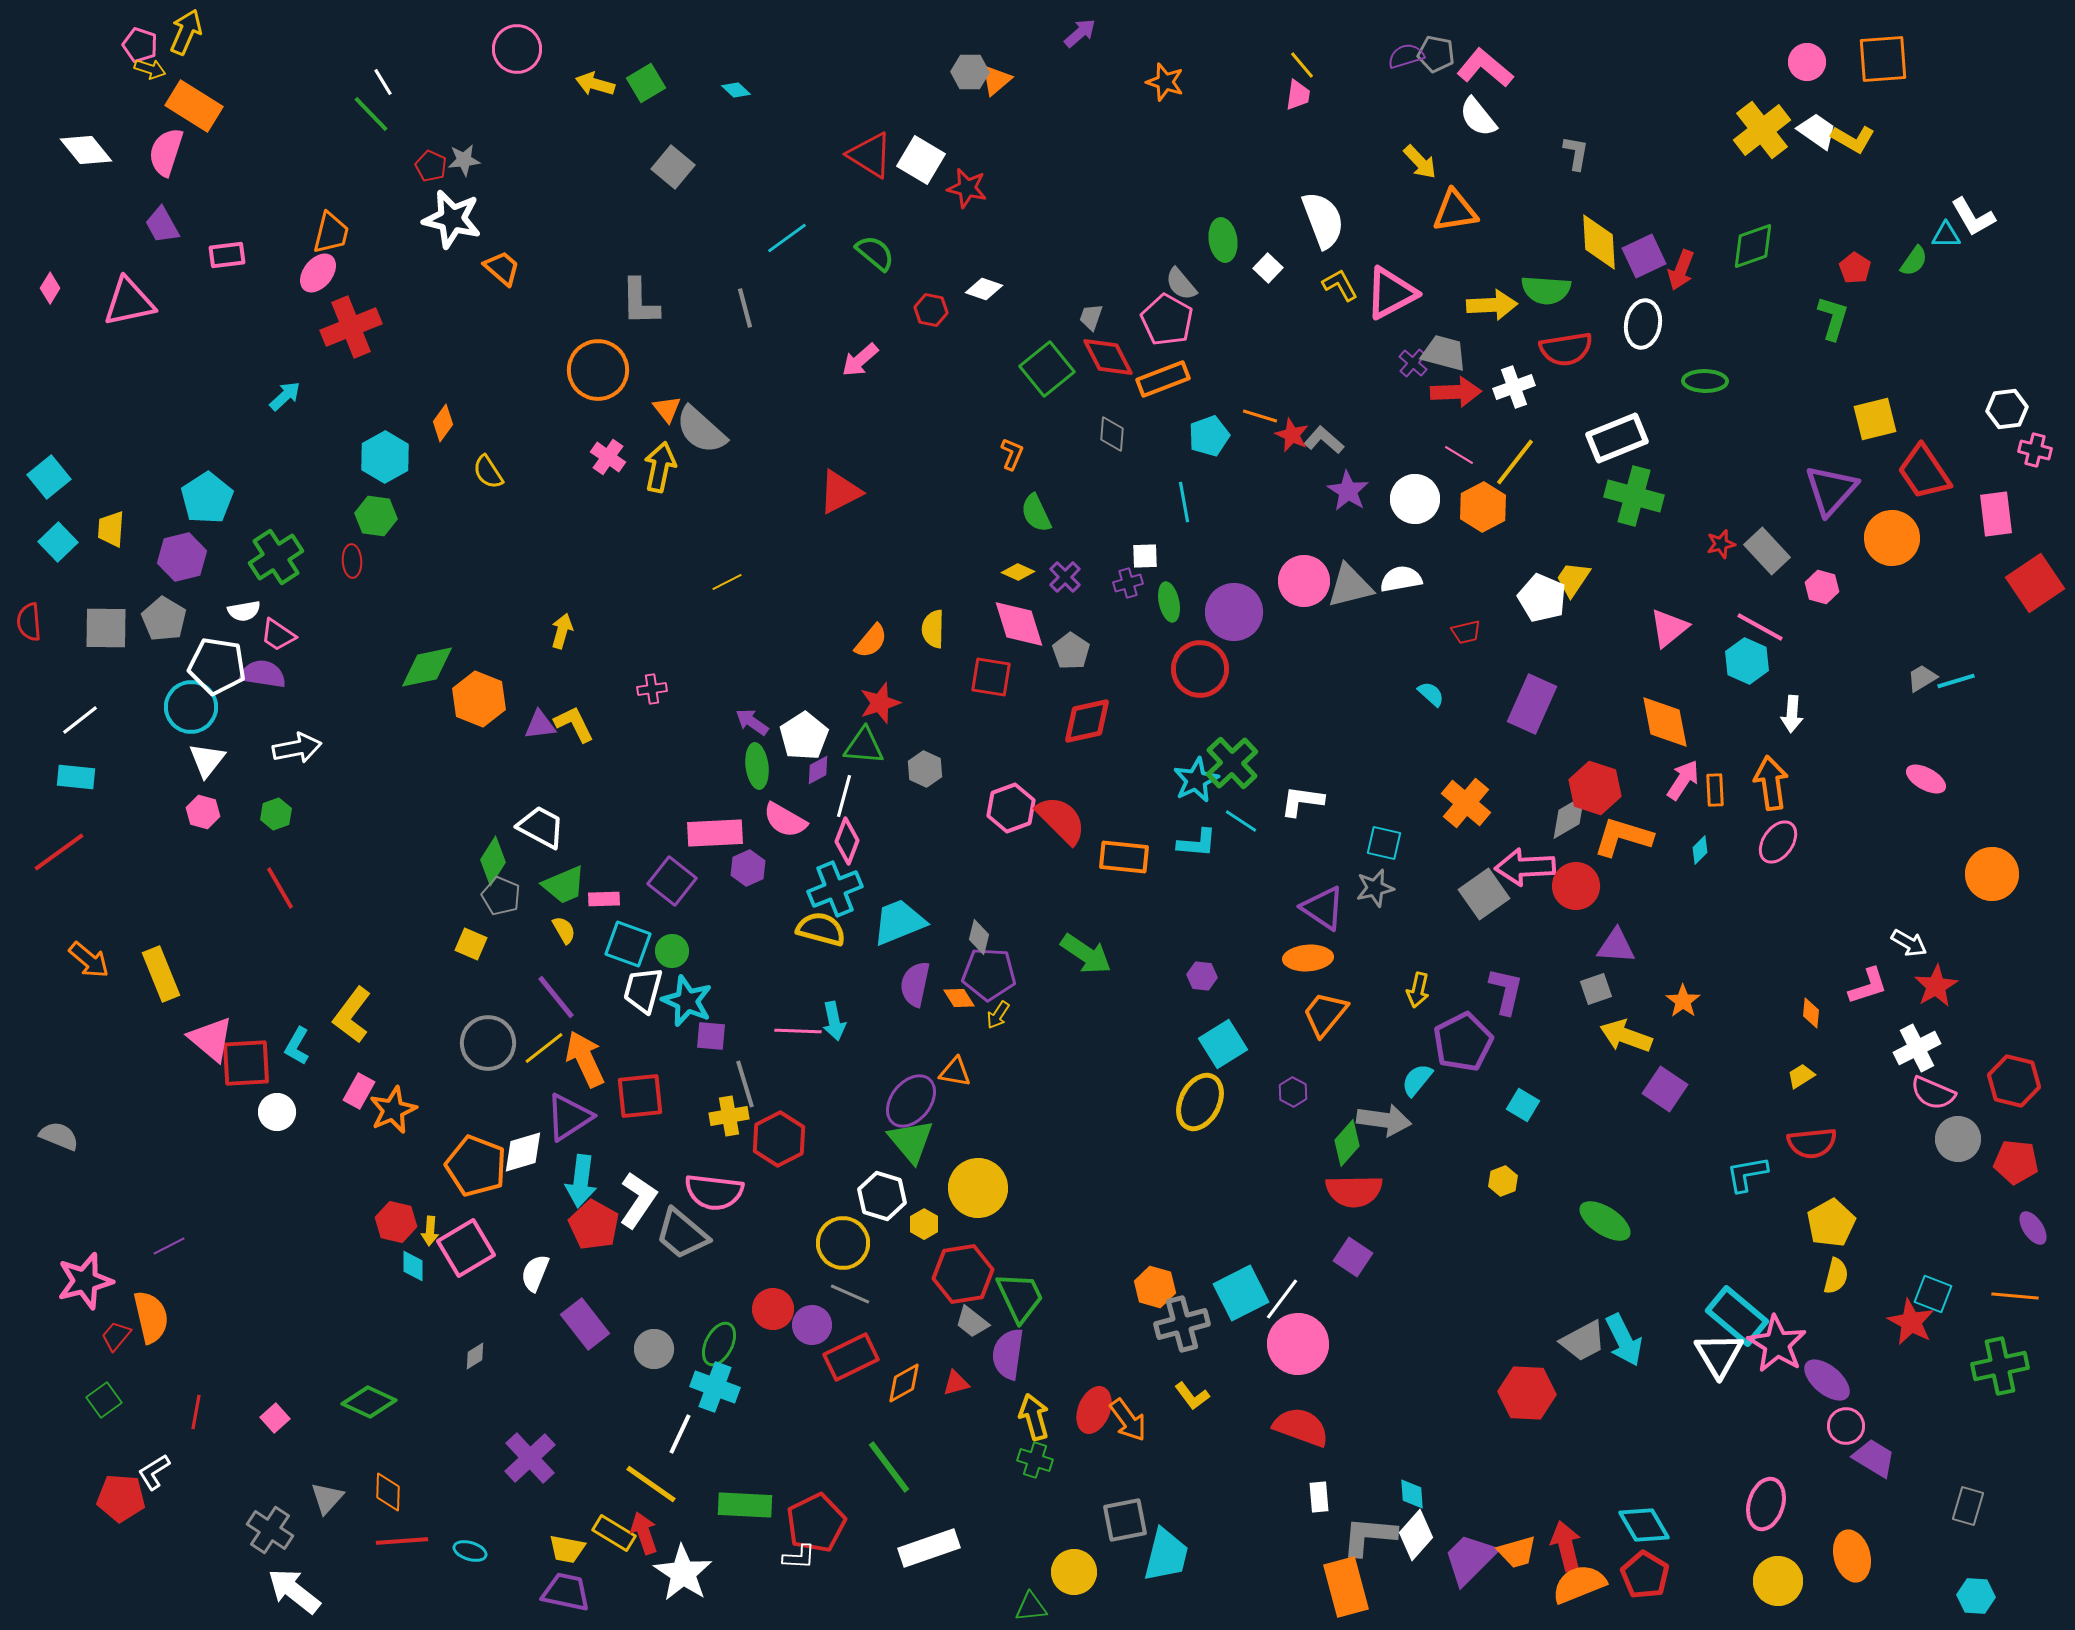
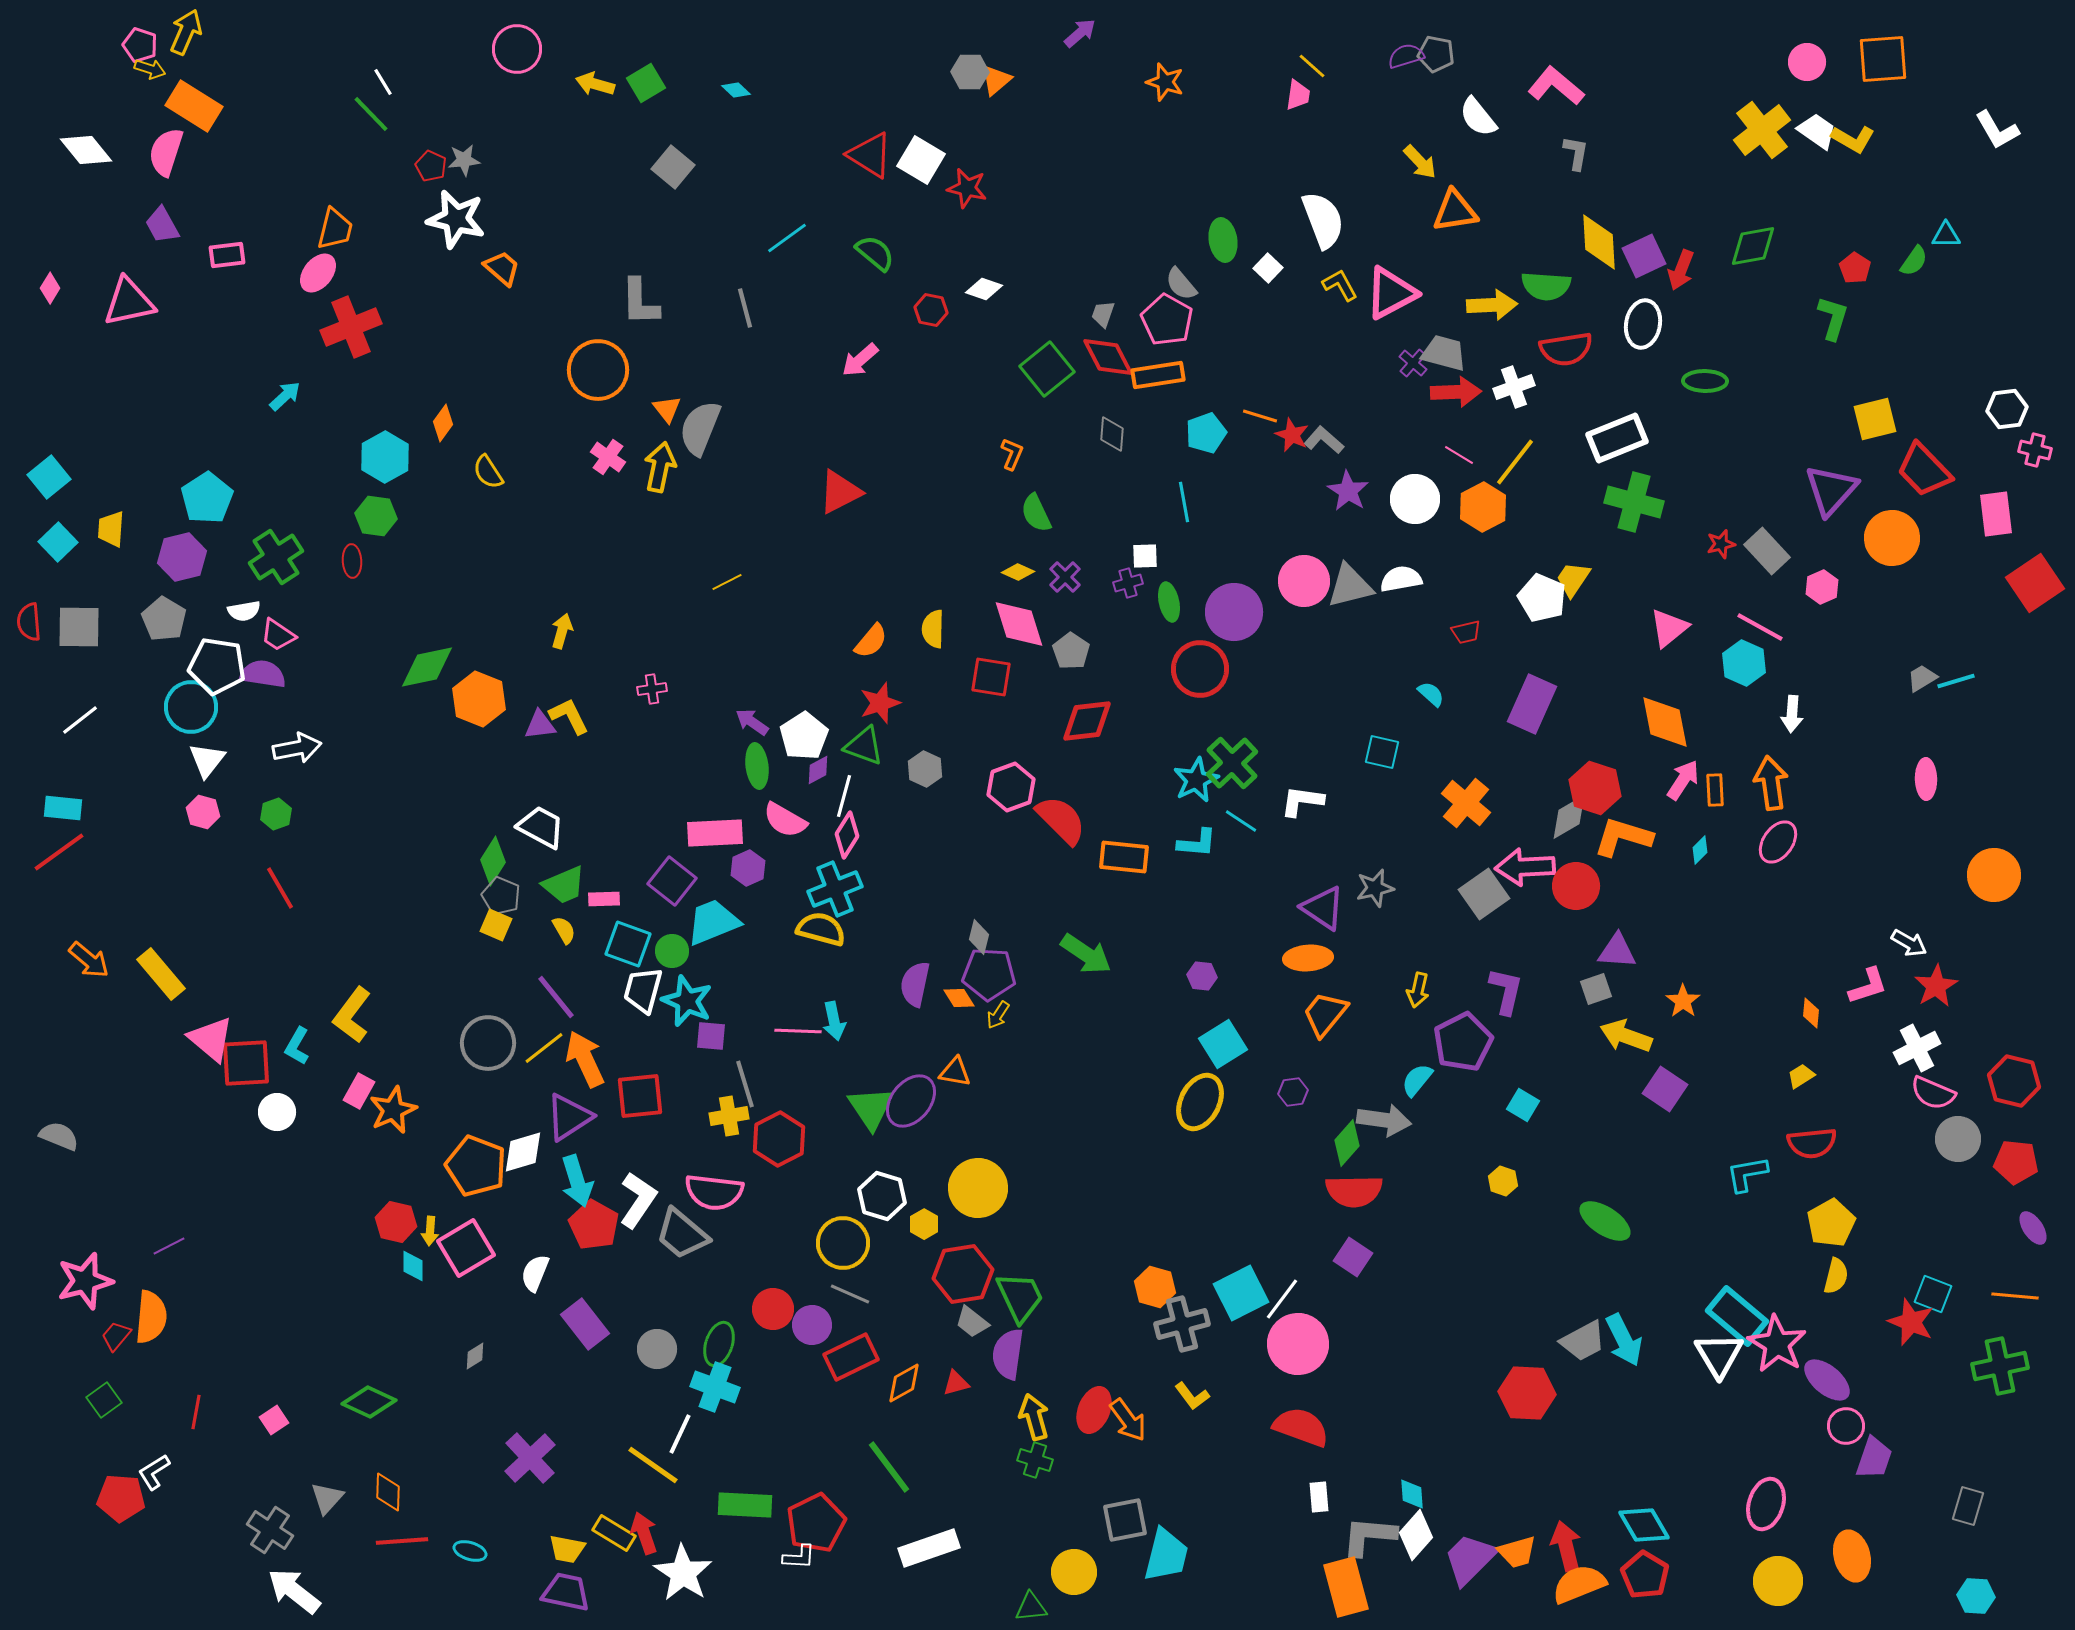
yellow line at (1302, 65): moved 10 px right, 1 px down; rotated 8 degrees counterclockwise
pink L-shape at (1485, 68): moved 71 px right, 18 px down
white L-shape at (1973, 217): moved 24 px right, 87 px up
white star at (452, 219): moved 4 px right
orange trapezoid at (331, 233): moved 4 px right, 4 px up
green diamond at (1753, 246): rotated 9 degrees clockwise
green semicircle at (1546, 290): moved 4 px up
gray trapezoid at (1091, 317): moved 12 px right, 3 px up
orange rectangle at (1163, 379): moved 5 px left, 4 px up; rotated 12 degrees clockwise
gray semicircle at (701, 430): moved 1 px left, 2 px up; rotated 70 degrees clockwise
cyan pentagon at (1209, 436): moved 3 px left, 3 px up
red trapezoid at (1924, 472): moved 2 px up; rotated 10 degrees counterclockwise
green cross at (1634, 496): moved 6 px down
pink hexagon at (1822, 587): rotated 20 degrees clockwise
gray square at (106, 628): moved 27 px left, 1 px up
cyan hexagon at (1747, 661): moved 3 px left, 2 px down
red diamond at (1087, 721): rotated 6 degrees clockwise
yellow L-shape at (574, 724): moved 5 px left, 8 px up
green triangle at (864, 746): rotated 15 degrees clockwise
cyan rectangle at (76, 777): moved 13 px left, 31 px down
pink ellipse at (1926, 779): rotated 60 degrees clockwise
pink hexagon at (1011, 808): moved 21 px up
pink diamond at (847, 841): moved 6 px up; rotated 12 degrees clockwise
cyan square at (1384, 843): moved 2 px left, 91 px up
orange circle at (1992, 874): moved 2 px right, 1 px down
cyan trapezoid at (899, 922): moved 186 px left
yellow square at (471, 944): moved 25 px right, 19 px up
purple triangle at (1616, 946): moved 1 px right, 5 px down
yellow rectangle at (161, 974): rotated 18 degrees counterclockwise
purple hexagon at (1293, 1092): rotated 24 degrees clockwise
green triangle at (911, 1141): moved 40 px left, 33 px up; rotated 6 degrees clockwise
cyan arrow at (581, 1181): moved 4 px left; rotated 24 degrees counterclockwise
yellow hexagon at (1503, 1181): rotated 20 degrees counterclockwise
orange semicircle at (151, 1317): rotated 18 degrees clockwise
red star at (1911, 1322): rotated 6 degrees counterclockwise
green ellipse at (719, 1344): rotated 9 degrees counterclockwise
gray circle at (654, 1349): moved 3 px right
pink square at (275, 1418): moved 1 px left, 2 px down; rotated 8 degrees clockwise
purple trapezoid at (1874, 1458): rotated 78 degrees clockwise
yellow line at (651, 1484): moved 2 px right, 19 px up
